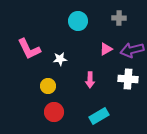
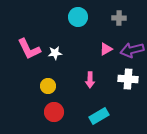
cyan circle: moved 4 px up
white star: moved 5 px left, 6 px up
